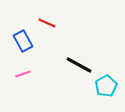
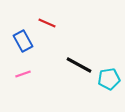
cyan pentagon: moved 3 px right, 7 px up; rotated 20 degrees clockwise
